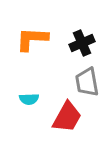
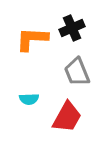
black cross: moved 10 px left, 15 px up
gray trapezoid: moved 10 px left, 10 px up; rotated 12 degrees counterclockwise
